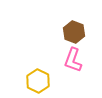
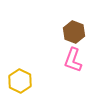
yellow hexagon: moved 18 px left
